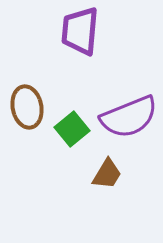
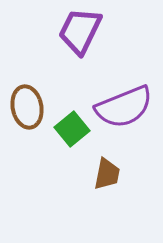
purple trapezoid: rotated 21 degrees clockwise
purple semicircle: moved 5 px left, 10 px up
brown trapezoid: rotated 20 degrees counterclockwise
